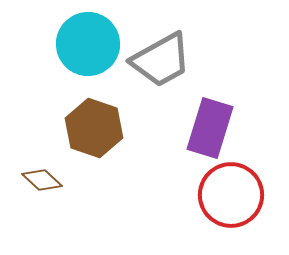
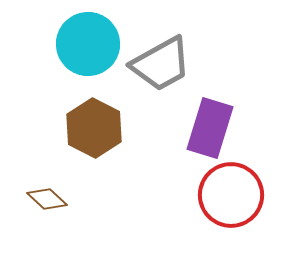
gray trapezoid: moved 4 px down
brown hexagon: rotated 8 degrees clockwise
brown diamond: moved 5 px right, 19 px down
